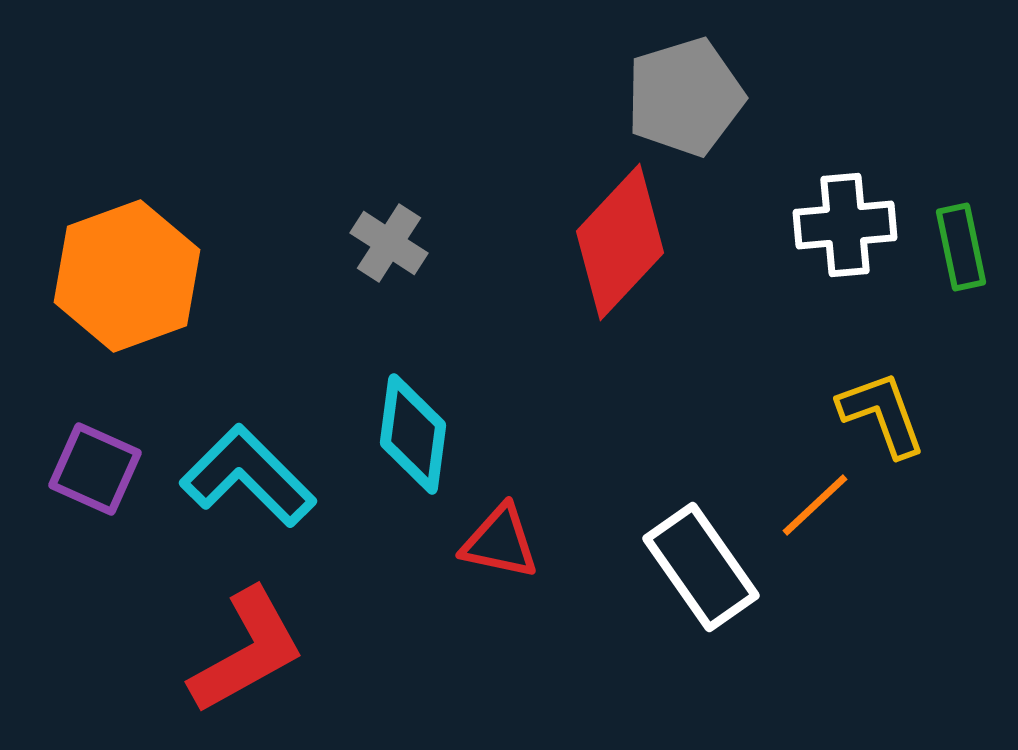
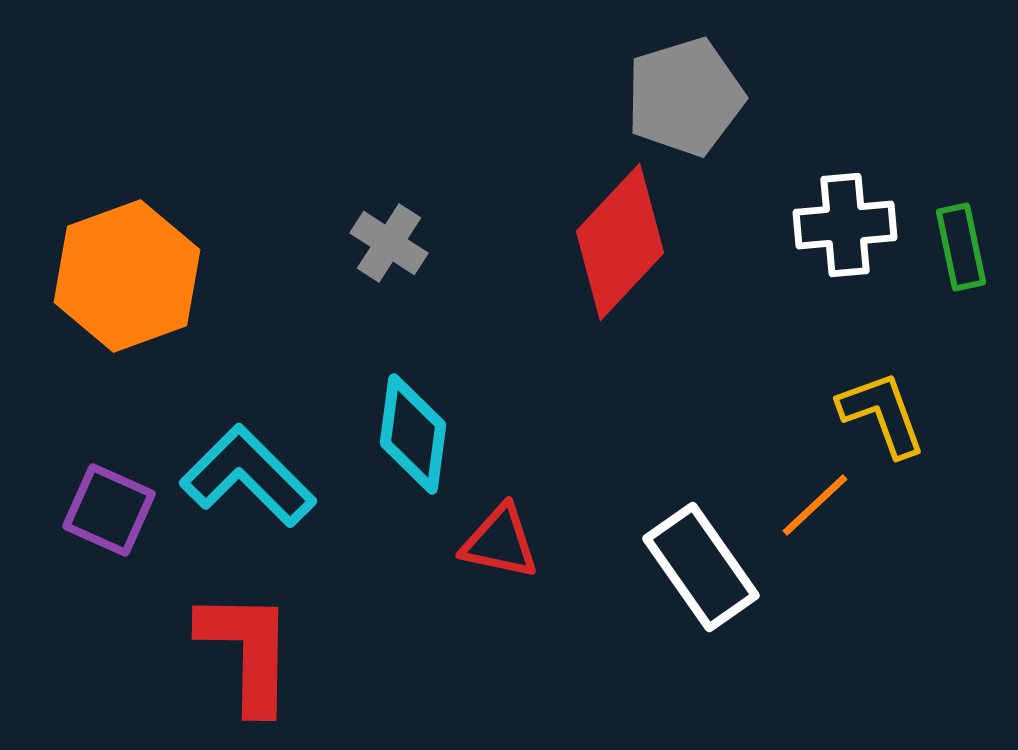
purple square: moved 14 px right, 41 px down
red L-shape: rotated 60 degrees counterclockwise
